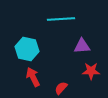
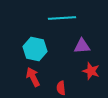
cyan line: moved 1 px right, 1 px up
cyan hexagon: moved 8 px right
red star: rotated 18 degrees clockwise
red semicircle: rotated 48 degrees counterclockwise
